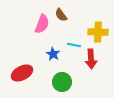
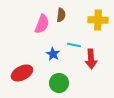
brown semicircle: rotated 136 degrees counterclockwise
yellow cross: moved 12 px up
green circle: moved 3 px left, 1 px down
